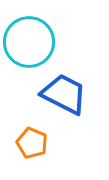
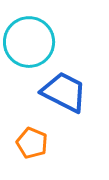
blue trapezoid: moved 2 px up
